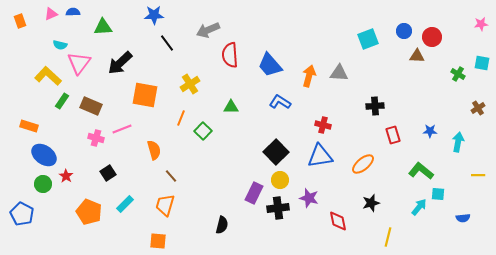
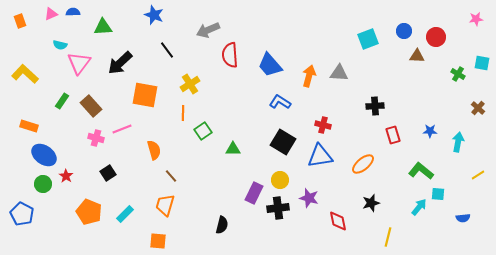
blue star at (154, 15): rotated 24 degrees clockwise
pink star at (481, 24): moved 5 px left, 5 px up
red circle at (432, 37): moved 4 px right
black line at (167, 43): moved 7 px down
yellow L-shape at (48, 76): moved 23 px left, 2 px up
brown rectangle at (91, 106): rotated 25 degrees clockwise
green triangle at (231, 107): moved 2 px right, 42 px down
brown cross at (478, 108): rotated 16 degrees counterclockwise
orange line at (181, 118): moved 2 px right, 5 px up; rotated 21 degrees counterclockwise
green square at (203, 131): rotated 12 degrees clockwise
black square at (276, 152): moved 7 px right, 10 px up; rotated 15 degrees counterclockwise
yellow line at (478, 175): rotated 32 degrees counterclockwise
cyan rectangle at (125, 204): moved 10 px down
